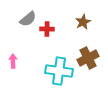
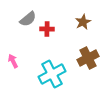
pink arrow: rotated 24 degrees counterclockwise
cyan cross: moved 7 px left, 3 px down; rotated 36 degrees counterclockwise
